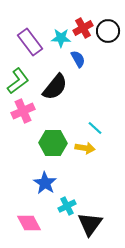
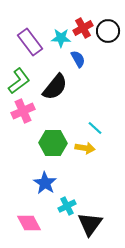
green L-shape: moved 1 px right
